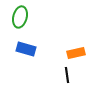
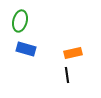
green ellipse: moved 4 px down
orange rectangle: moved 3 px left
